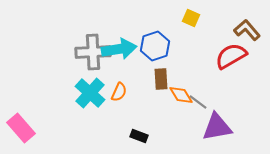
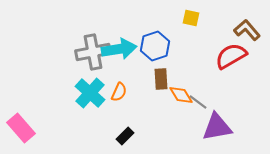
yellow square: rotated 12 degrees counterclockwise
gray cross: rotated 8 degrees counterclockwise
black rectangle: moved 14 px left; rotated 66 degrees counterclockwise
